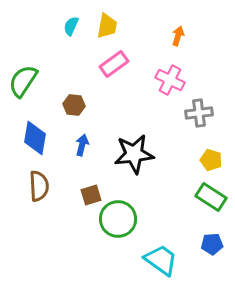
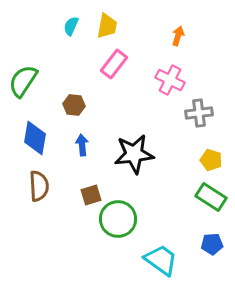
pink rectangle: rotated 16 degrees counterclockwise
blue arrow: rotated 20 degrees counterclockwise
